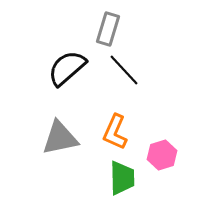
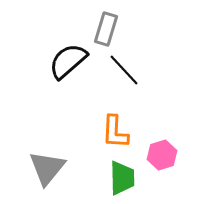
gray rectangle: moved 2 px left
black semicircle: moved 1 px right, 7 px up
orange L-shape: rotated 21 degrees counterclockwise
gray triangle: moved 13 px left, 30 px down; rotated 39 degrees counterclockwise
